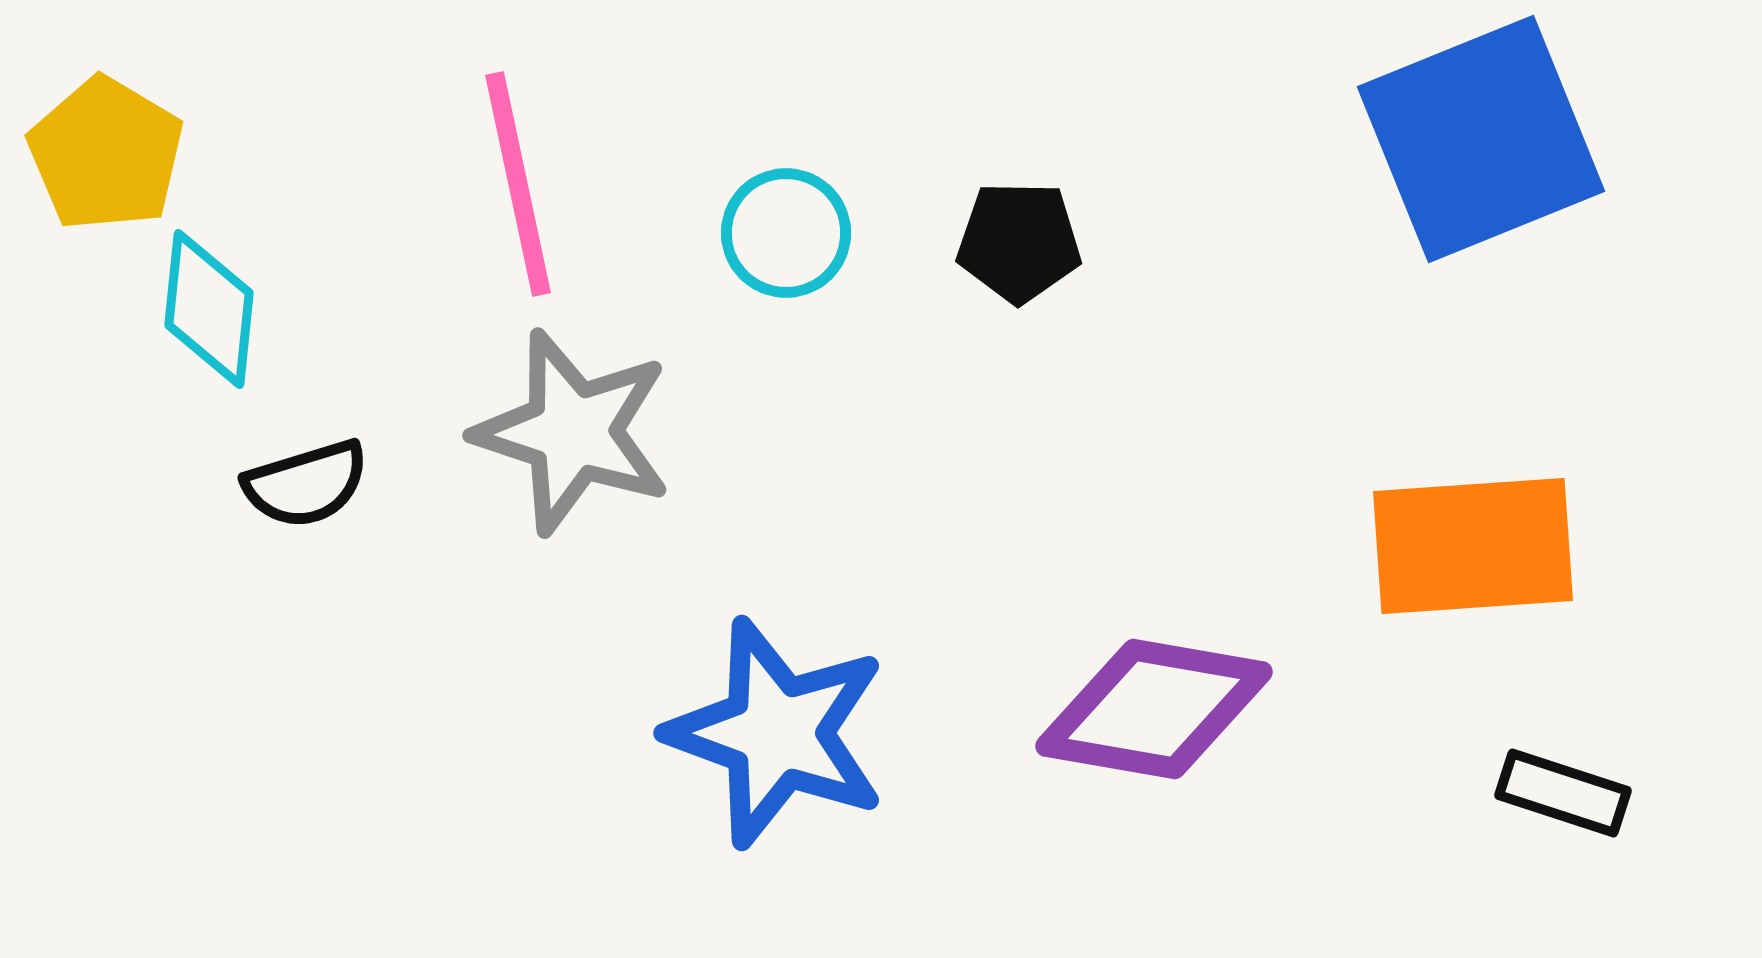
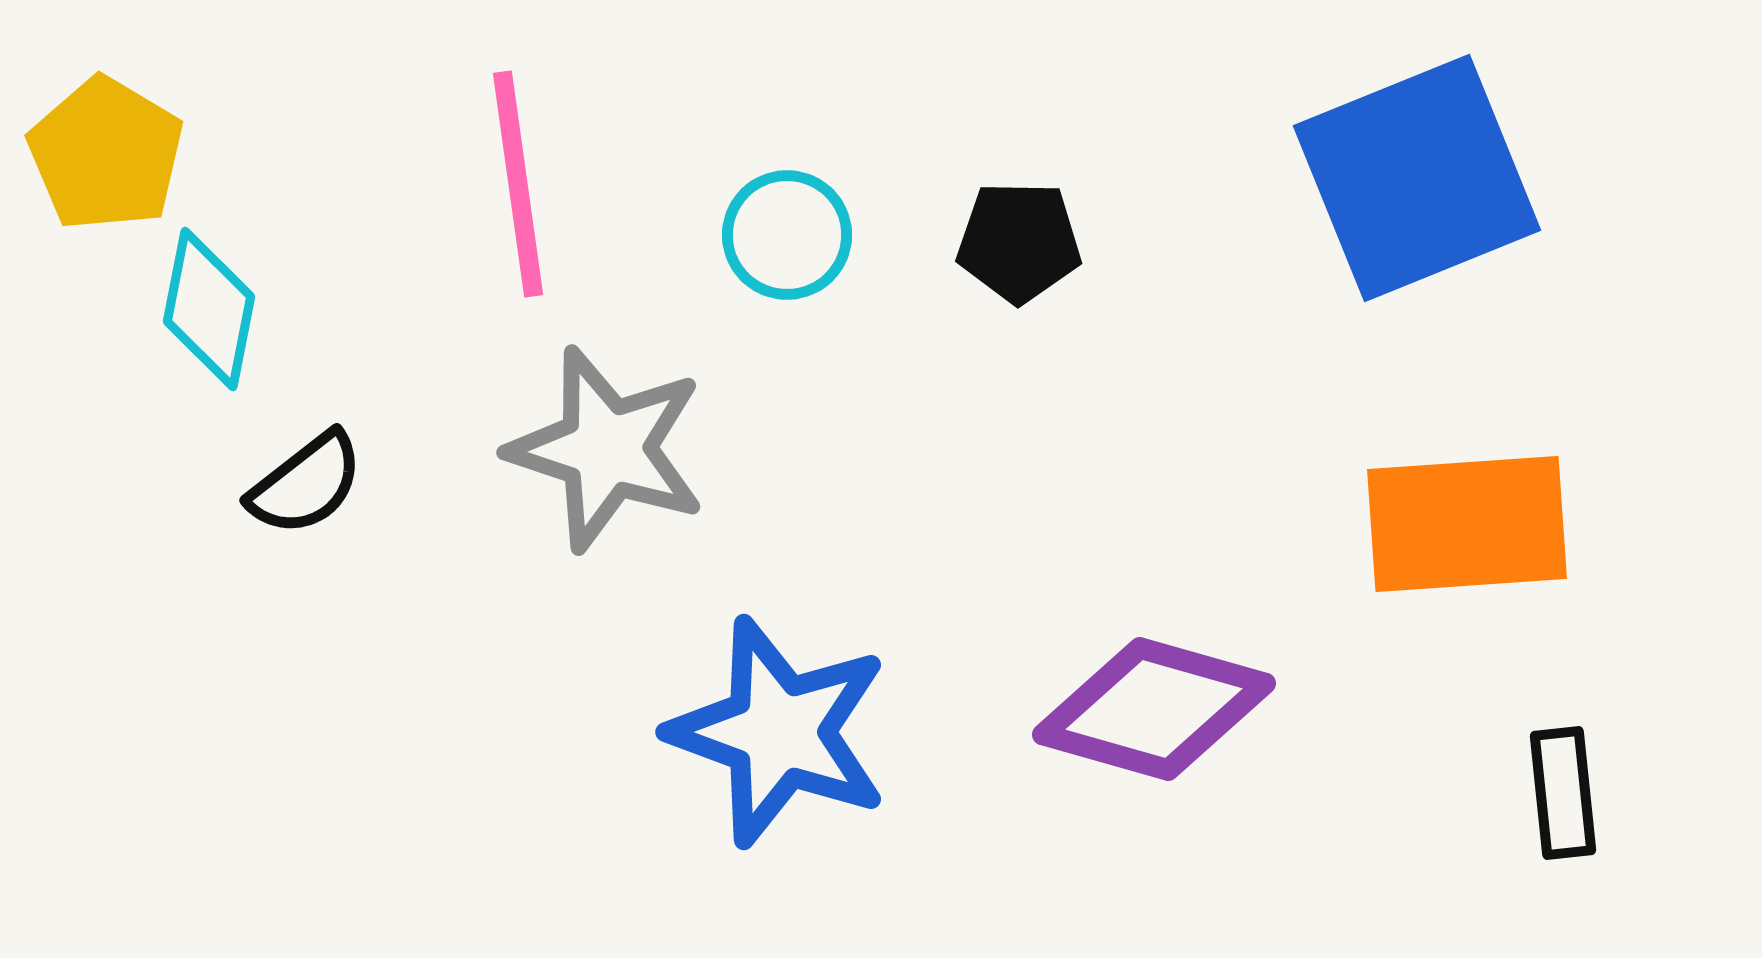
blue square: moved 64 px left, 39 px down
pink line: rotated 4 degrees clockwise
cyan circle: moved 1 px right, 2 px down
cyan diamond: rotated 5 degrees clockwise
gray star: moved 34 px right, 17 px down
black semicircle: rotated 21 degrees counterclockwise
orange rectangle: moved 6 px left, 22 px up
purple diamond: rotated 6 degrees clockwise
blue star: moved 2 px right, 1 px up
black rectangle: rotated 66 degrees clockwise
